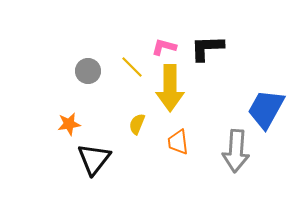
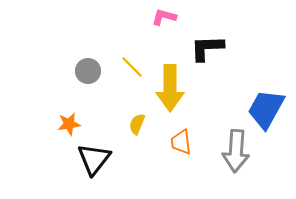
pink L-shape: moved 30 px up
orange trapezoid: moved 3 px right
